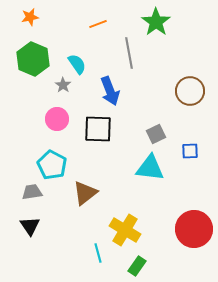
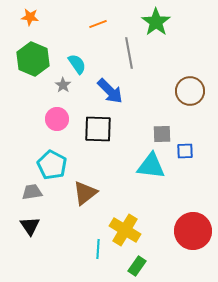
orange star: rotated 18 degrees clockwise
blue arrow: rotated 24 degrees counterclockwise
gray square: moved 6 px right; rotated 24 degrees clockwise
blue square: moved 5 px left
cyan triangle: moved 1 px right, 2 px up
red circle: moved 1 px left, 2 px down
cyan line: moved 4 px up; rotated 18 degrees clockwise
